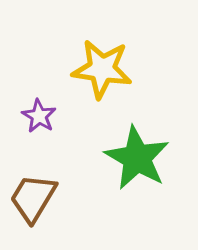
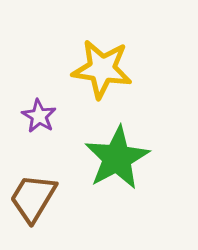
green star: moved 20 px left; rotated 14 degrees clockwise
